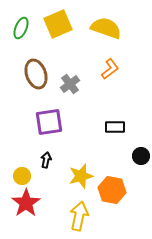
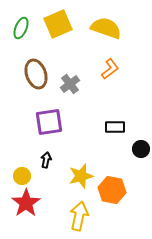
black circle: moved 7 px up
